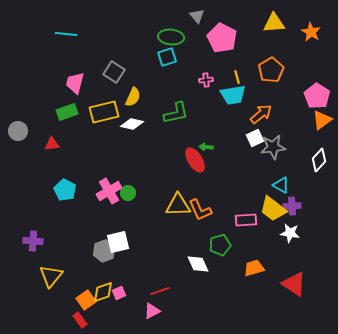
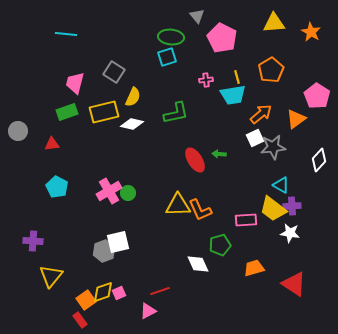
orange triangle at (322, 120): moved 26 px left, 1 px up
green arrow at (206, 147): moved 13 px right, 7 px down
cyan pentagon at (65, 190): moved 8 px left, 3 px up
pink triangle at (152, 311): moved 4 px left
